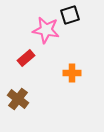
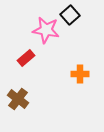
black square: rotated 24 degrees counterclockwise
orange cross: moved 8 px right, 1 px down
